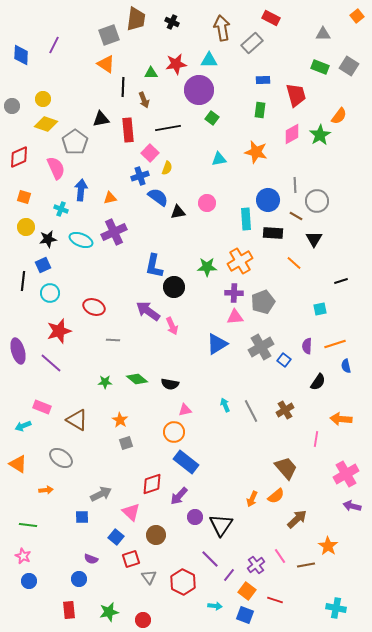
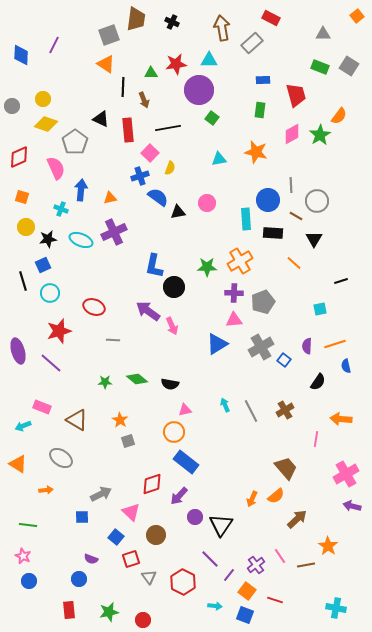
black triangle at (101, 119): rotated 36 degrees clockwise
yellow semicircle at (167, 168): moved 3 px right
gray line at (295, 185): moved 4 px left
orange square at (24, 197): moved 2 px left
black line at (23, 281): rotated 24 degrees counterclockwise
pink triangle at (235, 317): moved 1 px left, 3 px down
gray square at (126, 443): moved 2 px right, 2 px up
